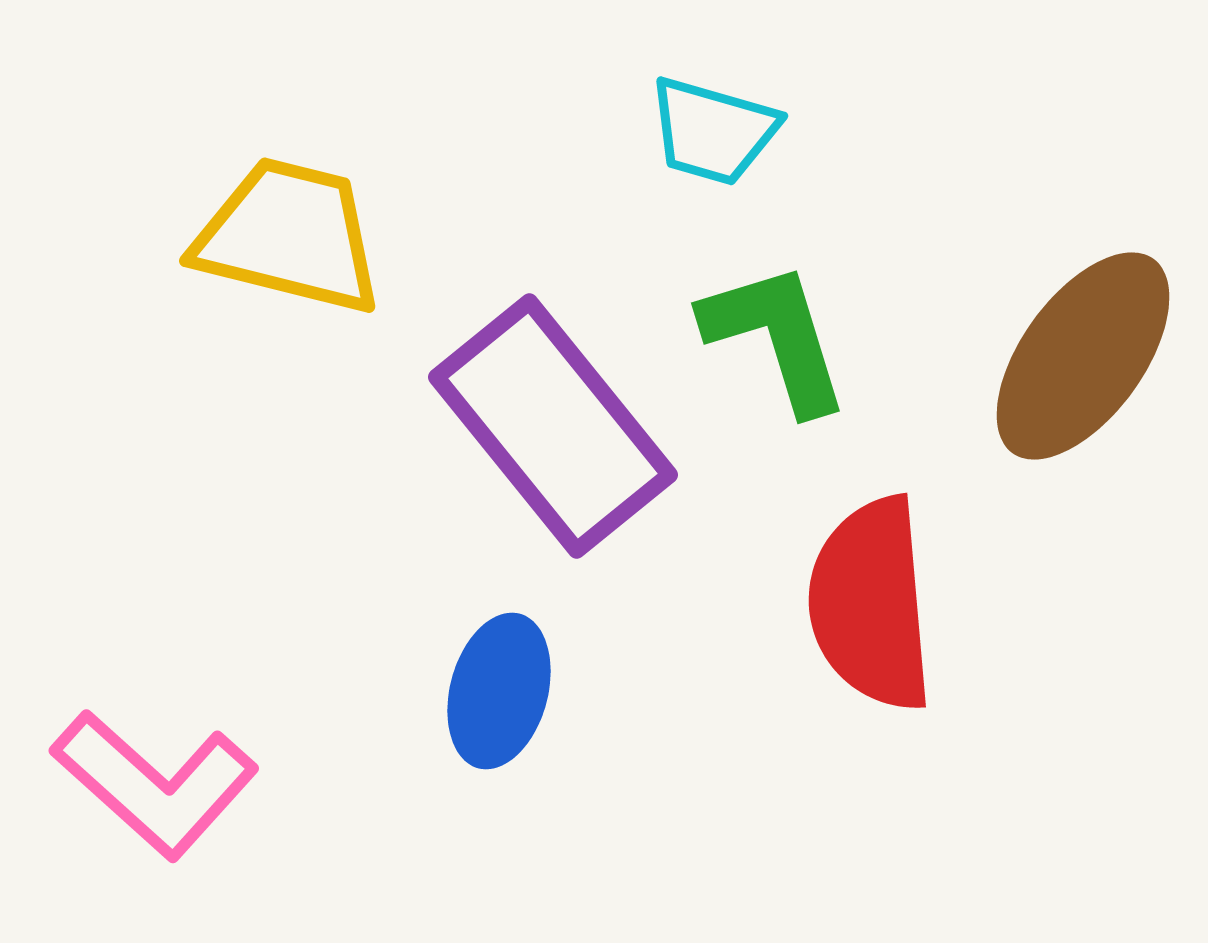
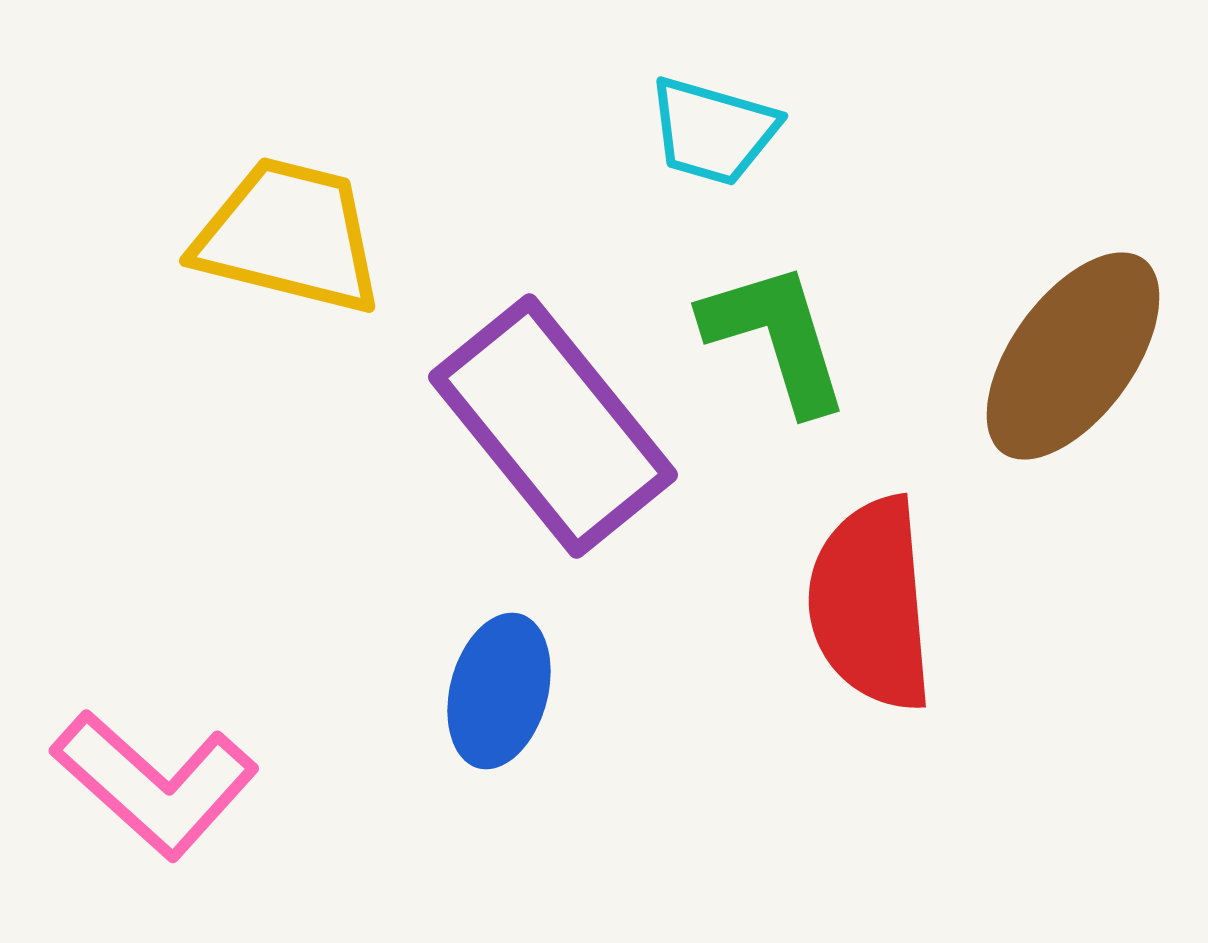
brown ellipse: moved 10 px left
